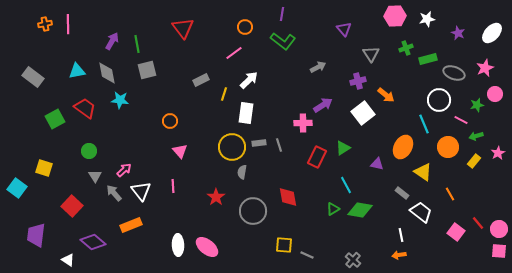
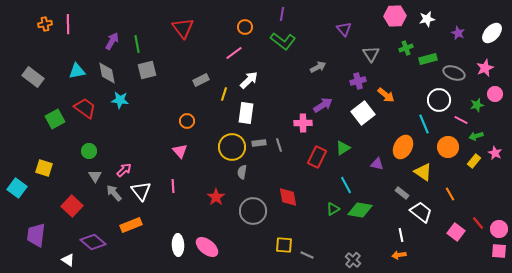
orange circle at (170, 121): moved 17 px right
pink star at (498, 153): moved 3 px left; rotated 16 degrees counterclockwise
